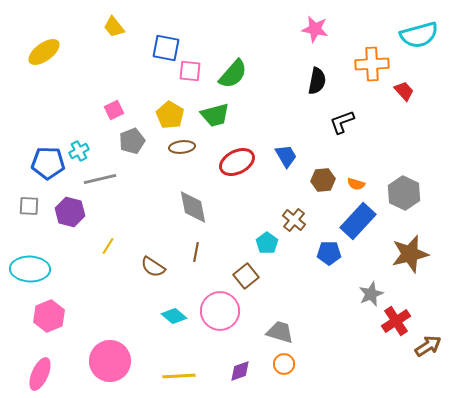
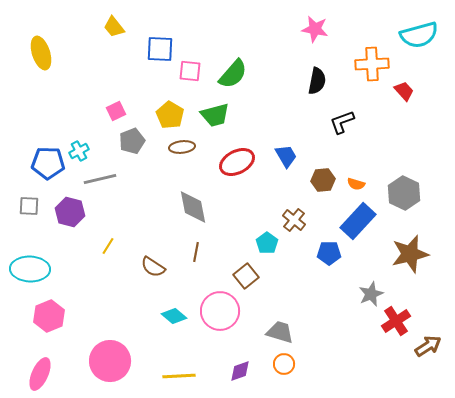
blue square at (166, 48): moved 6 px left, 1 px down; rotated 8 degrees counterclockwise
yellow ellipse at (44, 52): moved 3 px left, 1 px down; rotated 72 degrees counterclockwise
pink square at (114, 110): moved 2 px right, 1 px down
